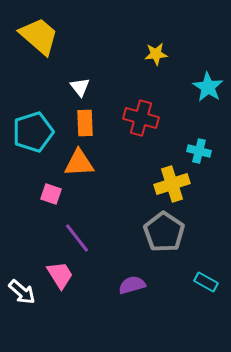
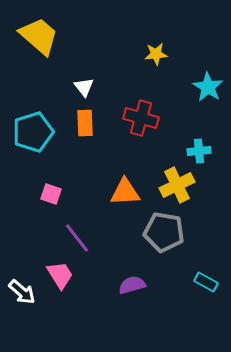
white triangle: moved 4 px right
cyan cross: rotated 20 degrees counterclockwise
orange triangle: moved 46 px right, 29 px down
yellow cross: moved 5 px right, 1 px down; rotated 8 degrees counterclockwise
gray pentagon: rotated 24 degrees counterclockwise
